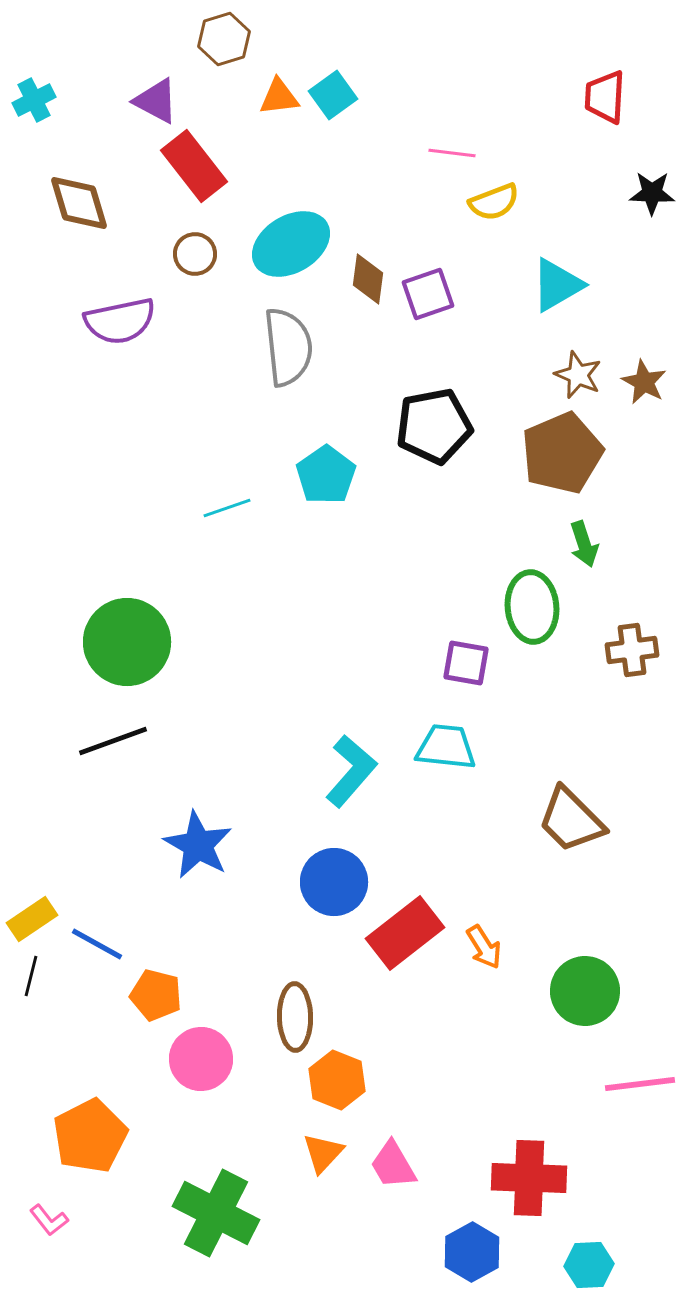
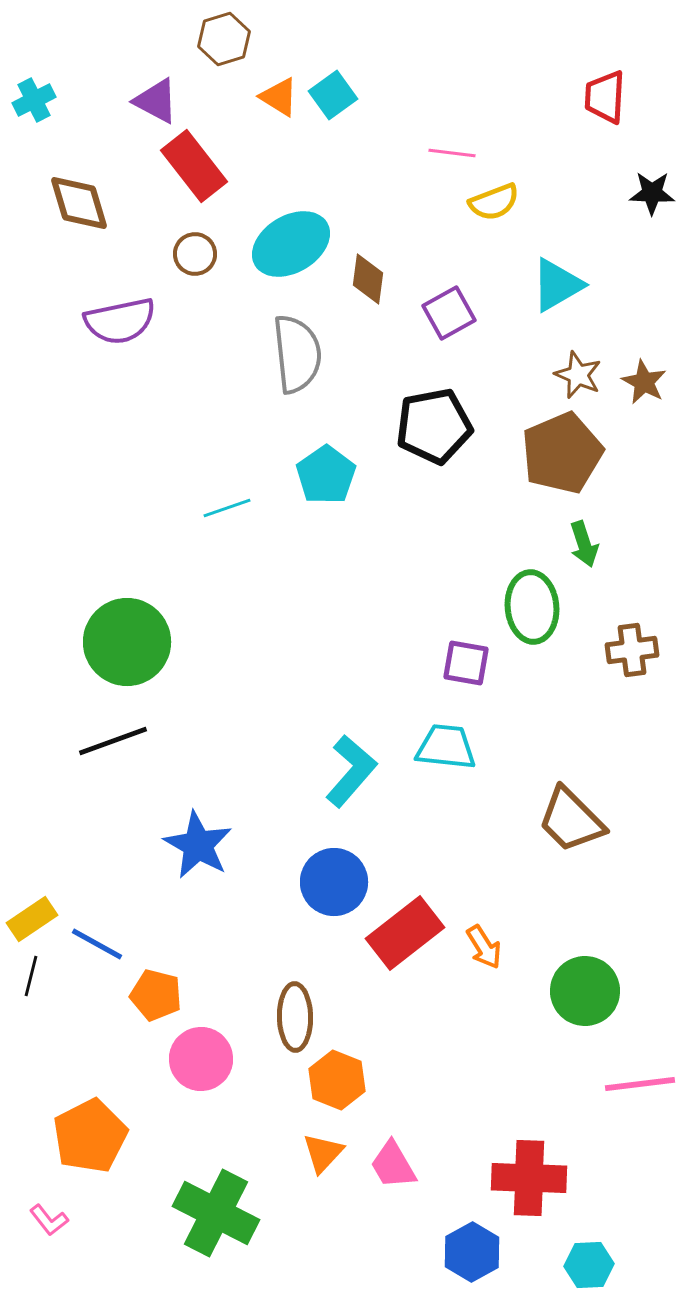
orange triangle at (279, 97): rotated 39 degrees clockwise
purple square at (428, 294): moved 21 px right, 19 px down; rotated 10 degrees counterclockwise
gray semicircle at (288, 347): moved 9 px right, 7 px down
